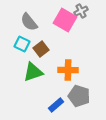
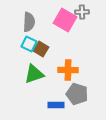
gray cross: moved 1 px right, 1 px down; rotated 24 degrees clockwise
gray semicircle: rotated 138 degrees counterclockwise
cyan square: moved 7 px right
brown square: rotated 21 degrees counterclockwise
green triangle: moved 1 px right, 2 px down
gray pentagon: moved 2 px left, 2 px up
blue rectangle: rotated 42 degrees clockwise
